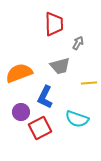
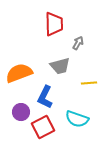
red square: moved 3 px right, 1 px up
